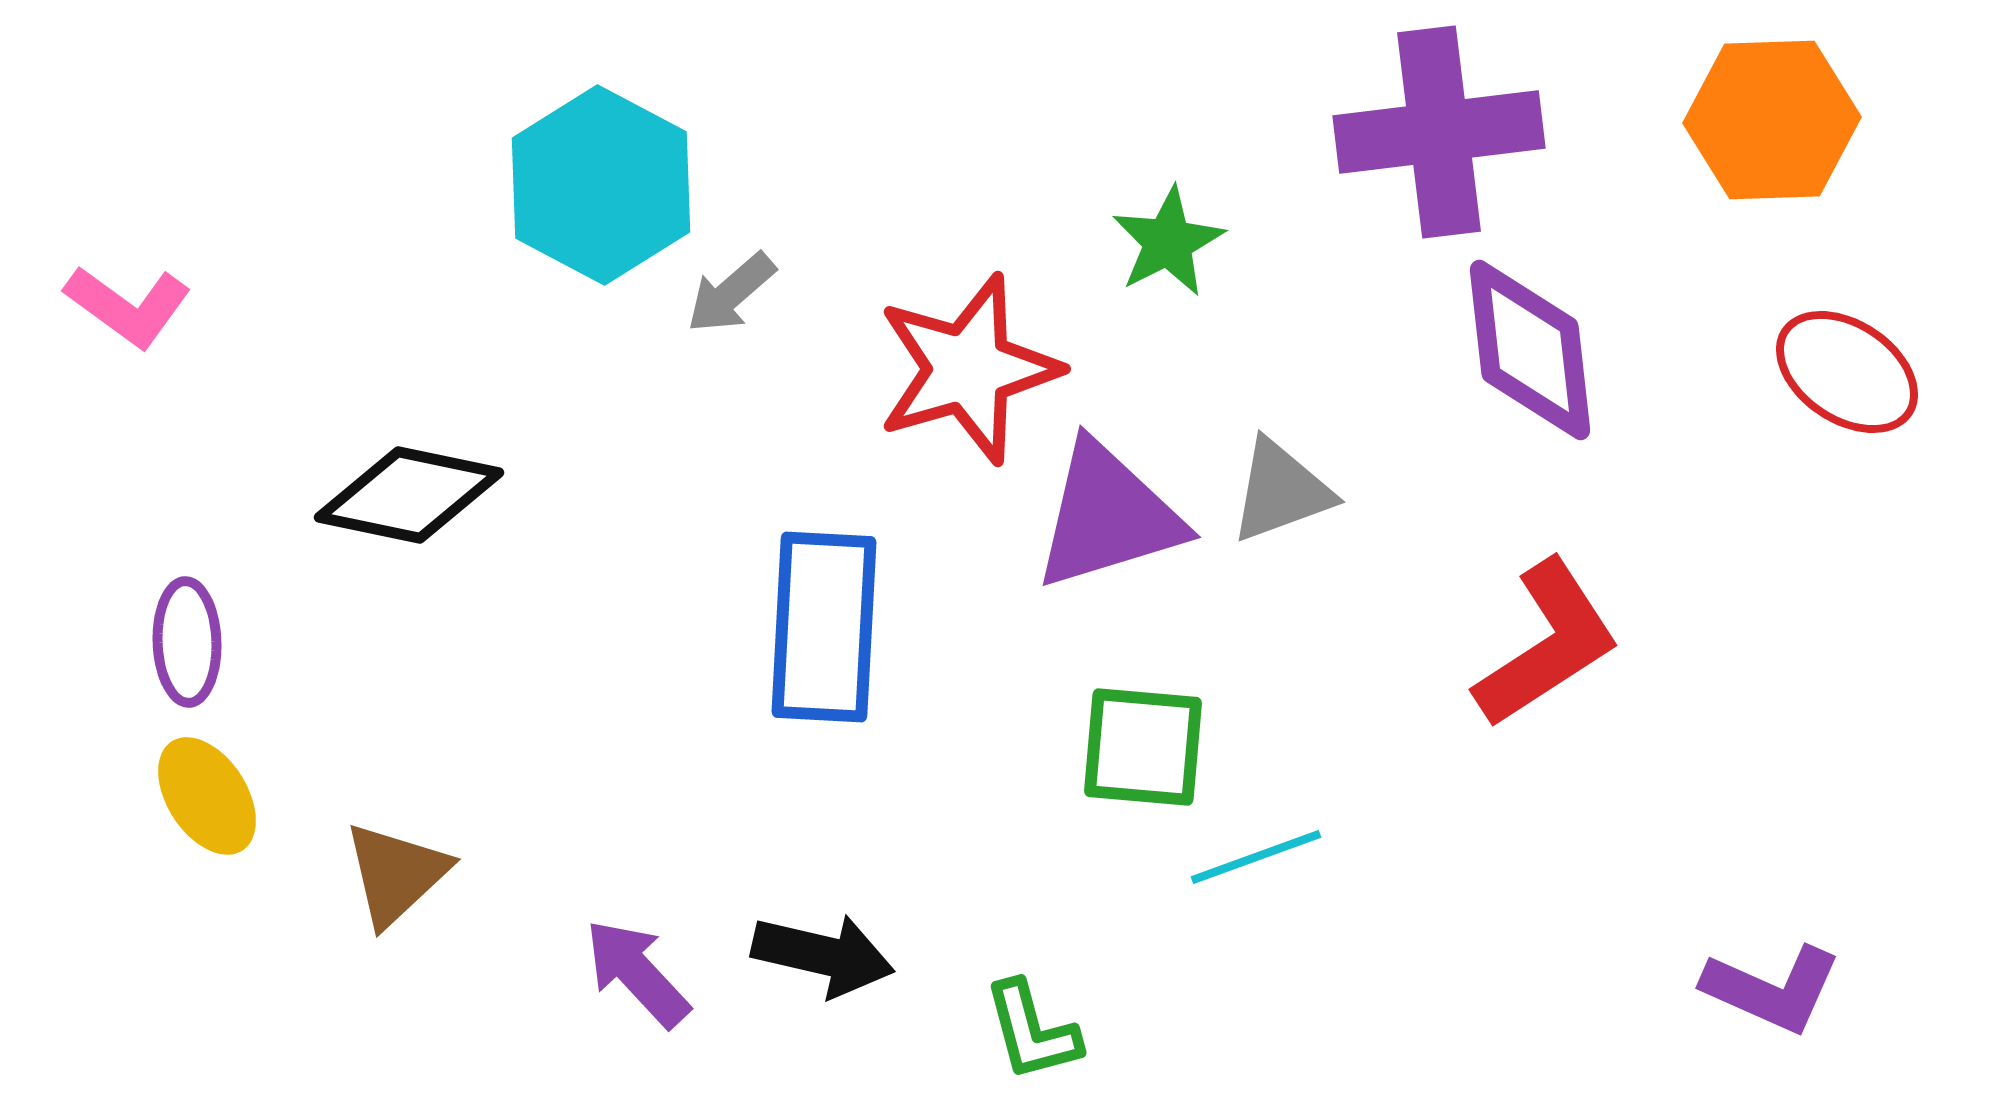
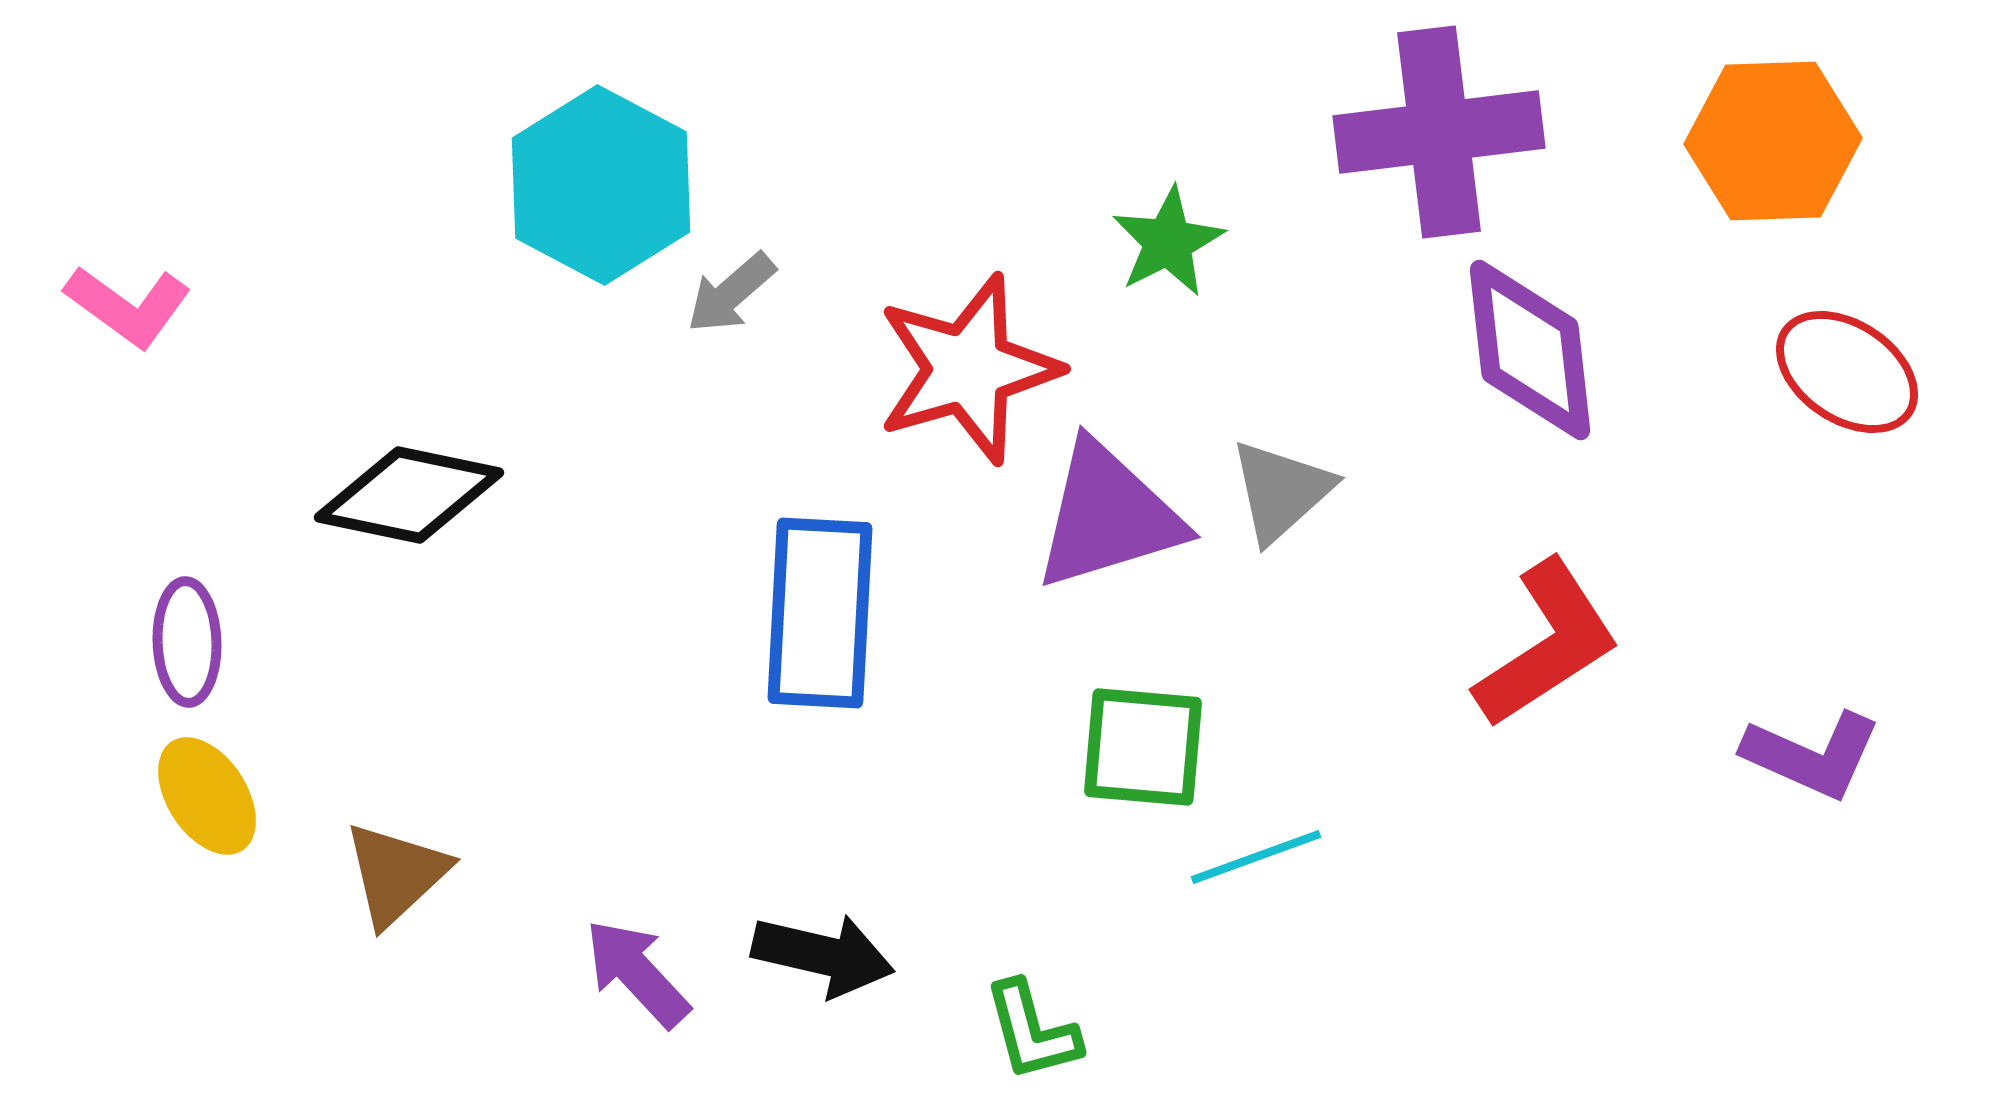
orange hexagon: moved 1 px right, 21 px down
gray triangle: rotated 22 degrees counterclockwise
blue rectangle: moved 4 px left, 14 px up
purple L-shape: moved 40 px right, 234 px up
